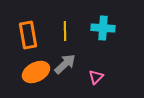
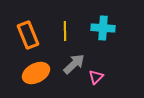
orange rectangle: rotated 12 degrees counterclockwise
gray arrow: moved 9 px right
orange ellipse: moved 1 px down
